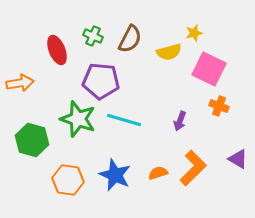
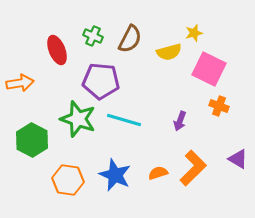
green hexagon: rotated 12 degrees clockwise
